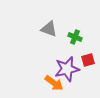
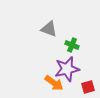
green cross: moved 3 px left, 8 px down
red square: moved 27 px down
